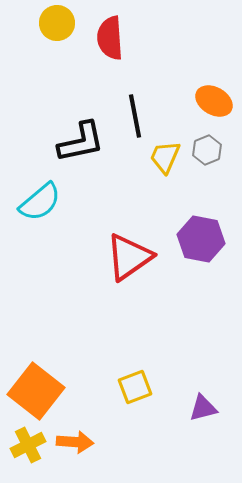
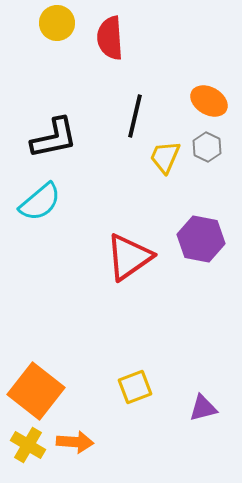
orange ellipse: moved 5 px left
black line: rotated 24 degrees clockwise
black L-shape: moved 27 px left, 4 px up
gray hexagon: moved 3 px up; rotated 12 degrees counterclockwise
yellow cross: rotated 32 degrees counterclockwise
